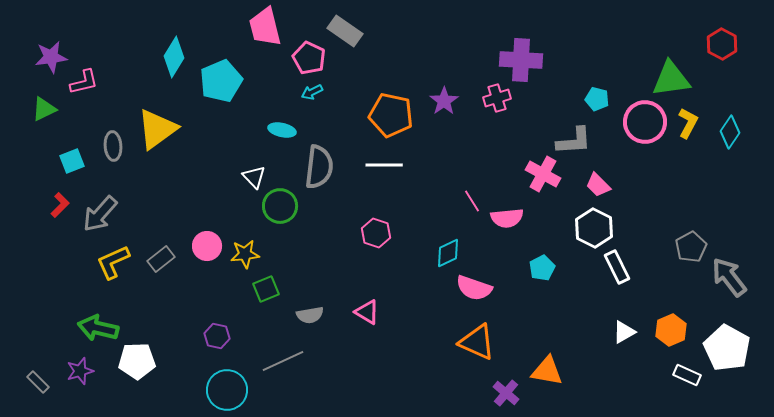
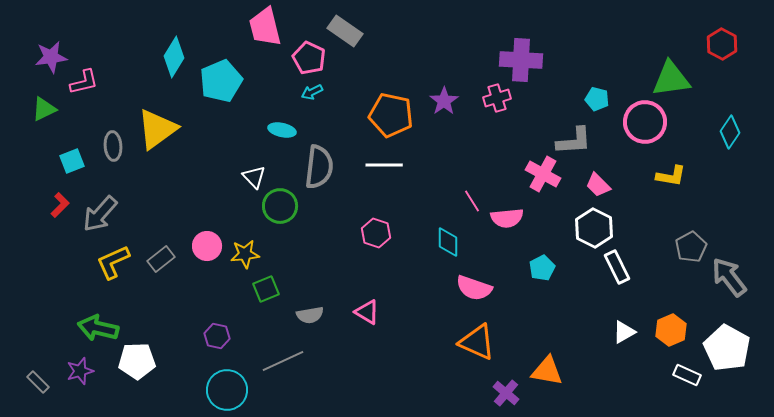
yellow L-shape at (688, 123): moved 17 px left, 53 px down; rotated 72 degrees clockwise
cyan diamond at (448, 253): moved 11 px up; rotated 64 degrees counterclockwise
